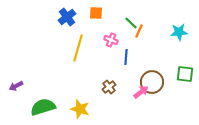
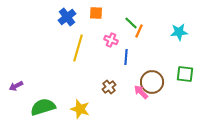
pink arrow: rotated 98 degrees counterclockwise
